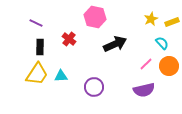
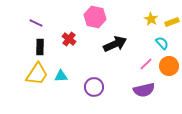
yellow star: rotated 16 degrees counterclockwise
